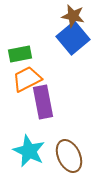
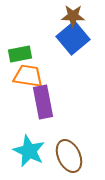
brown star: rotated 10 degrees counterclockwise
orange trapezoid: moved 1 px right, 3 px up; rotated 36 degrees clockwise
